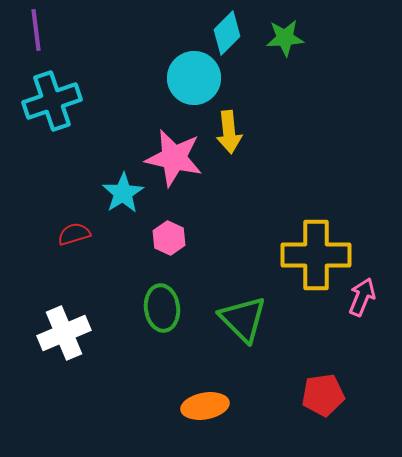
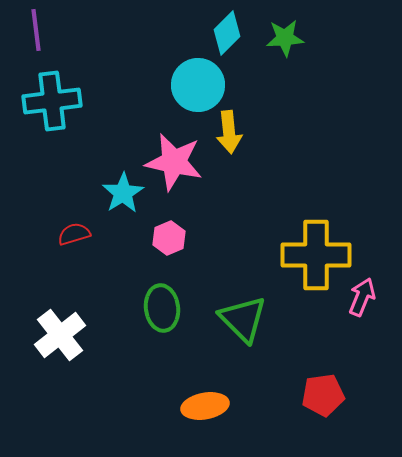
cyan circle: moved 4 px right, 7 px down
cyan cross: rotated 12 degrees clockwise
pink star: moved 4 px down
pink hexagon: rotated 12 degrees clockwise
white cross: moved 4 px left, 2 px down; rotated 15 degrees counterclockwise
